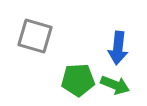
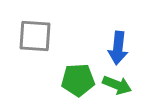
gray square: rotated 12 degrees counterclockwise
green arrow: moved 2 px right
